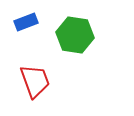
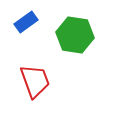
blue rectangle: rotated 15 degrees counterclockwise
